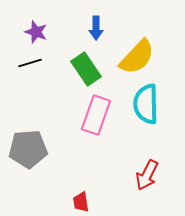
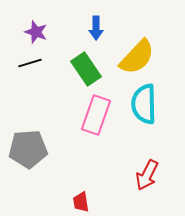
cyan semicircle: moved 2 px left
